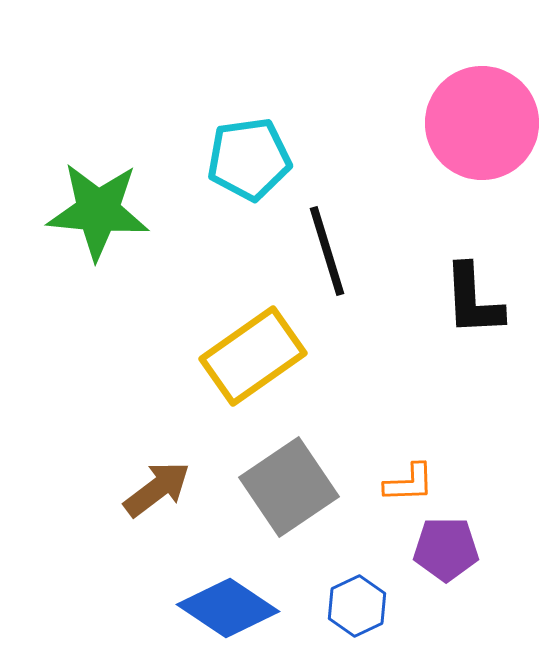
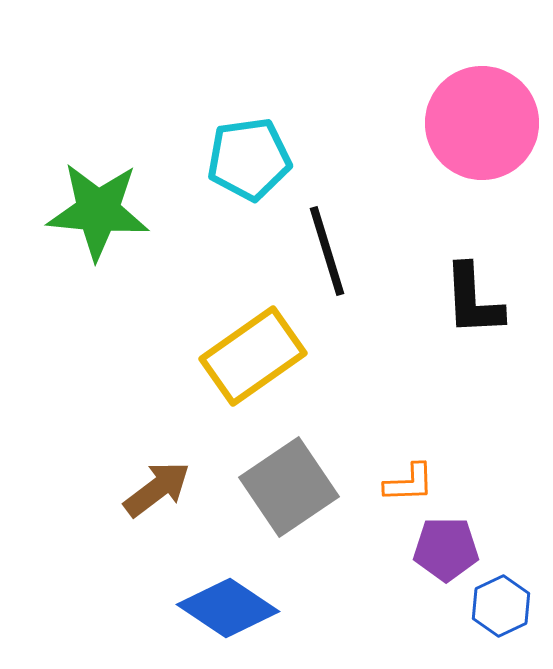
blue hexagon: moved 144 px right
